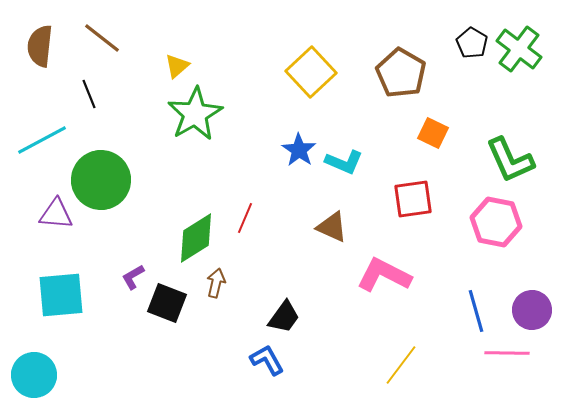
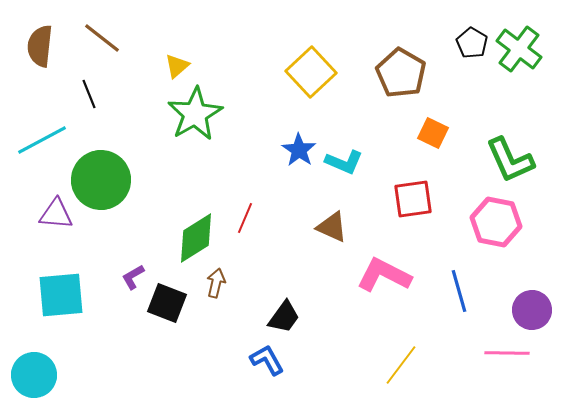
blue line: moved 17 px left, 20 px up
